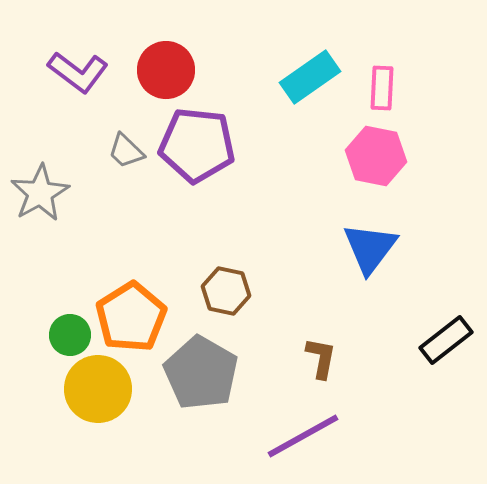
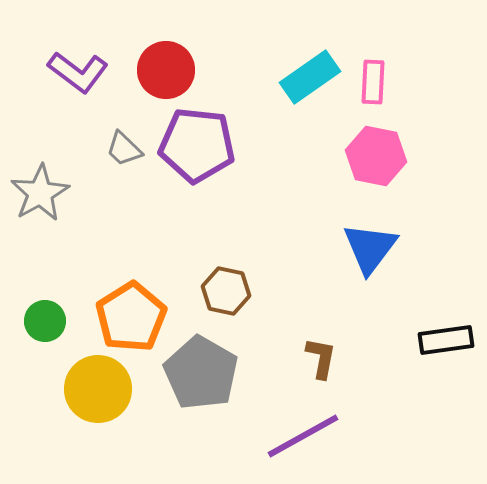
pink rectangle: moved 9 px left, 6 px up
gray trapezoid: moved 2 px left, 2 px up
green circle: moved 25 px left, 14 px up
black rectangle: rotated 30 degrees clockwise
